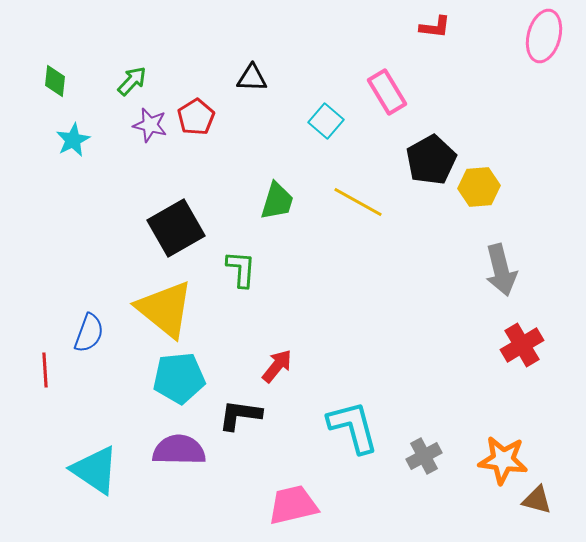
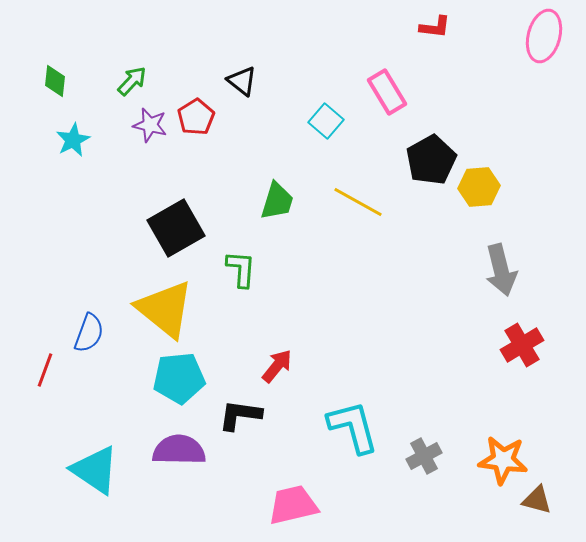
black triangle: moved 10 px left, 3 px down; rotated 36 degrees clockwise
red line: rotated 24 degrees clockwise
